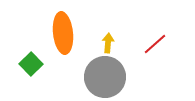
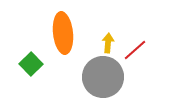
red line: moved 20 px left, 6 px down
gray circle: moved 2 px left
